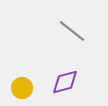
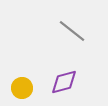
purple diamond: moved 1 px left
